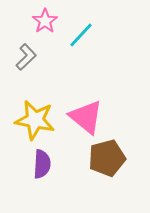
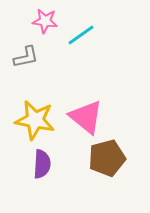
pink star: rotated 30 degrees counterclockwise
cyan line: rotated 12 degrees clockwise
gray L-shape: rotated 32 degrees clockwise
